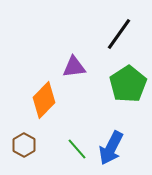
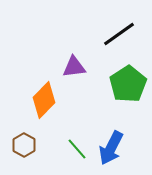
black line: rotated 20 degrees clockwise
